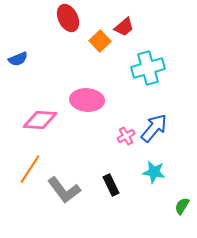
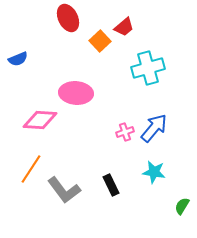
pink ellipse: moved 11 px left, 7 px up
pink cross: moved 1 px left, 4 px up; rotated 12 degrees clockwise
orange line: moved 1 px right
